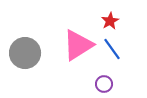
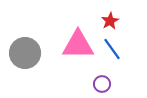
pink triangle: rotated 32 degrees clockwise
purple circle: moved 2 px left
